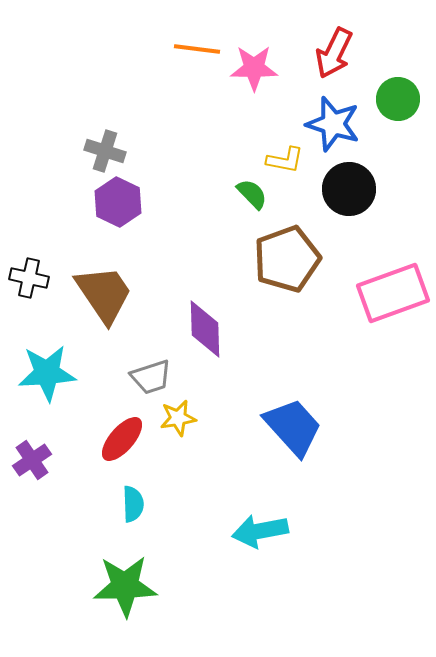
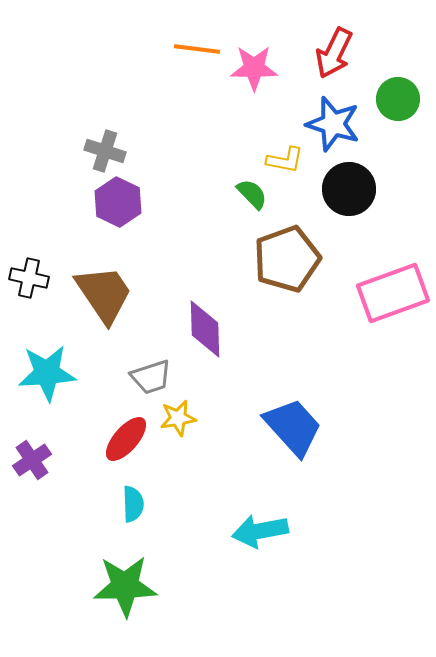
red ellipse: moved 4 px right
